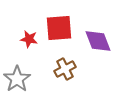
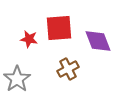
brown cross: moved 3 px right
